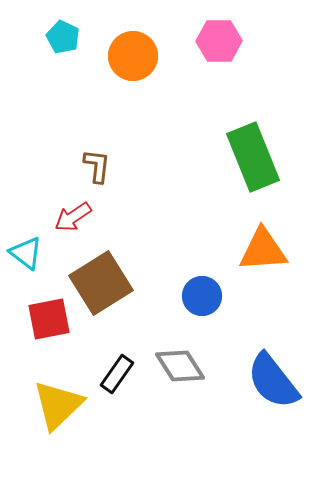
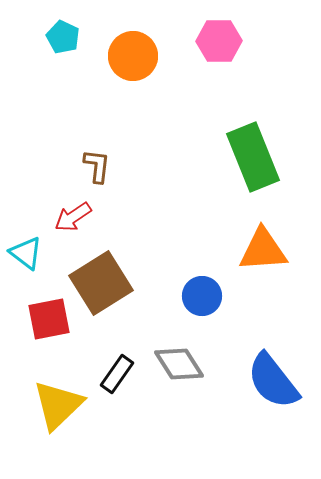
gray diamond: moved 1 px left, 2 px up
